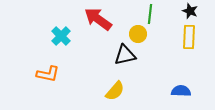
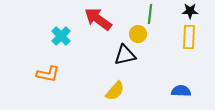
black star: rotated 21 degrees counterclockwise
